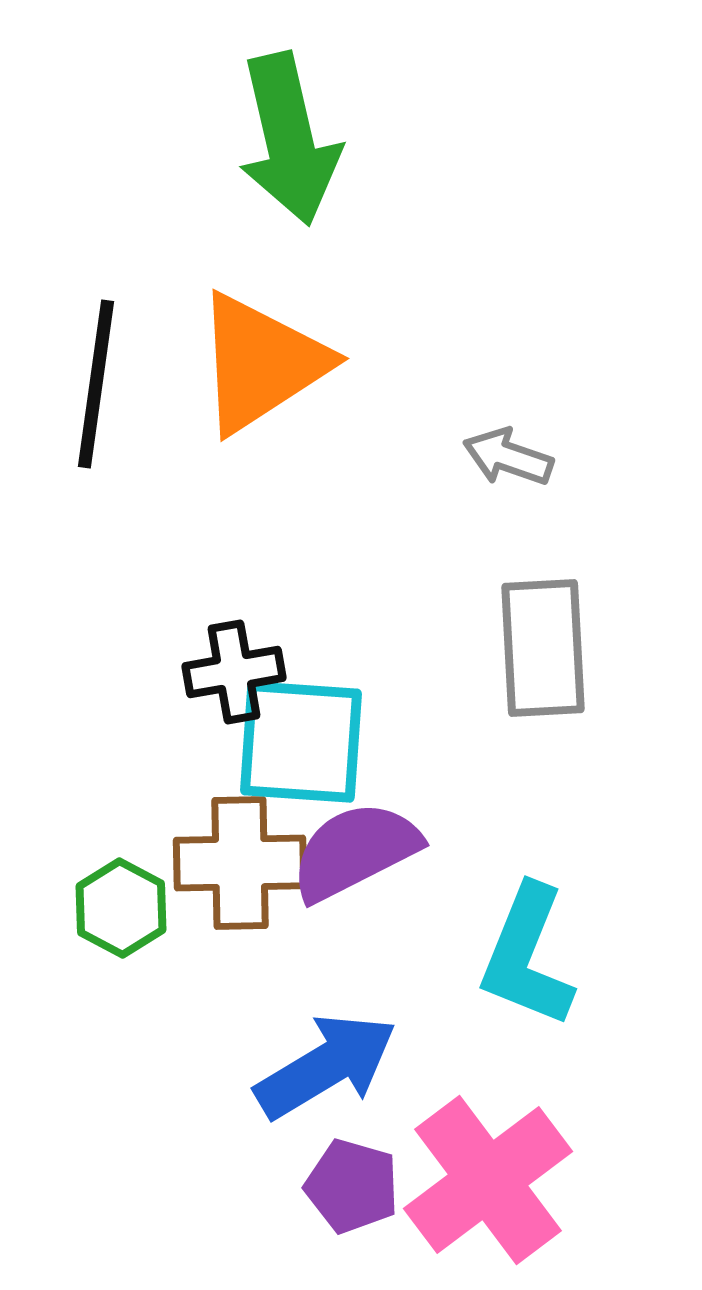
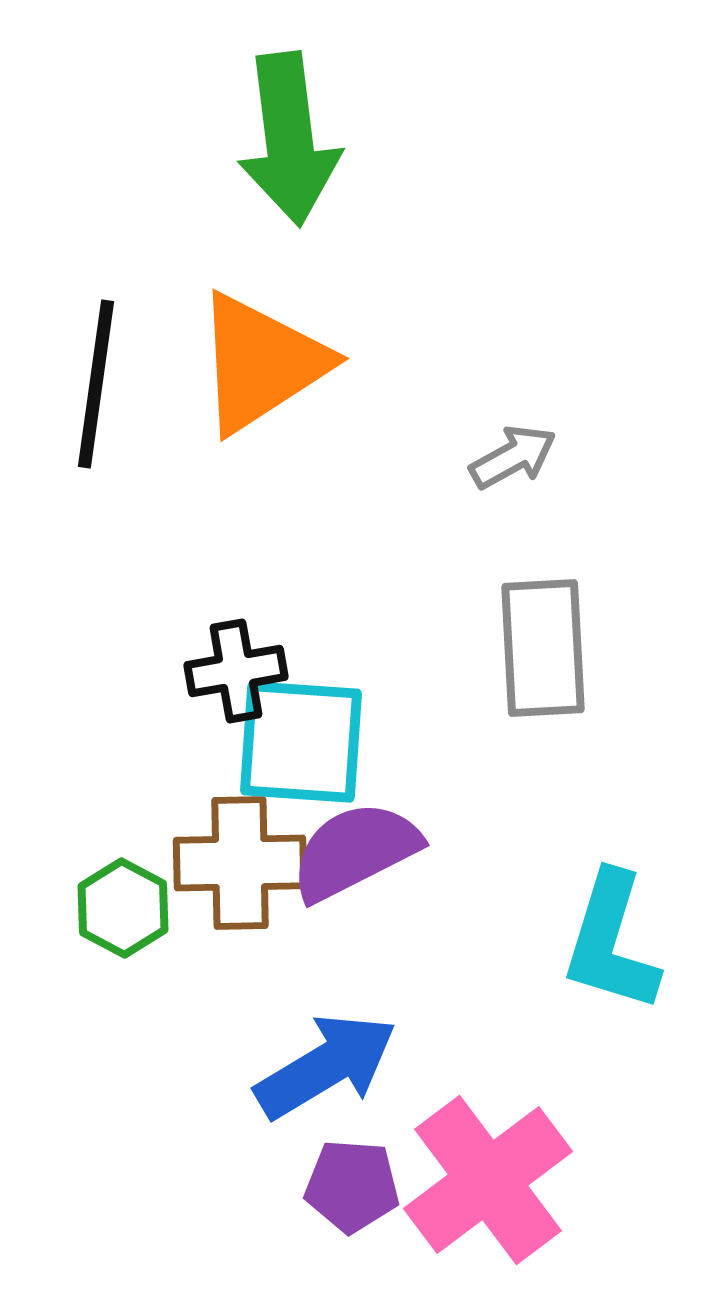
green arrow: rotated 6 degrees clockwise
gray arrow: moved 5 px right; rotated 132 degrees clockwise
black cross: moved 2 px right, 1 px up
green hexagon: moved 2 px right
cyan L-shape: moved 84 px right, 14 px up; rotated 5 degrees counterclockwise
purple pentagon: rotated 12 degrees counterclockwise
